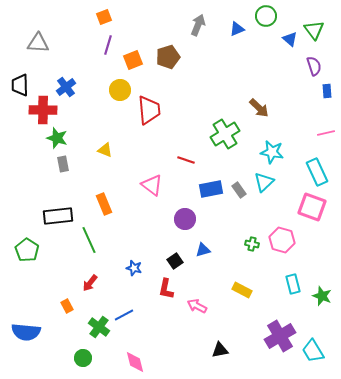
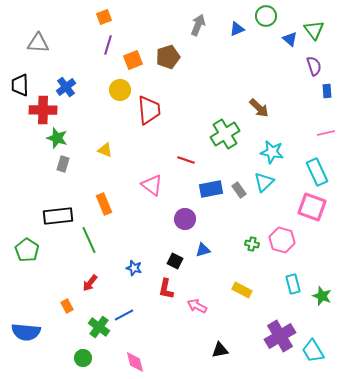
gray rectangle at (63, 164): rotated 28 degrees clockwise
black square at (175, 261): rotated 28 degrees counterclockwise
